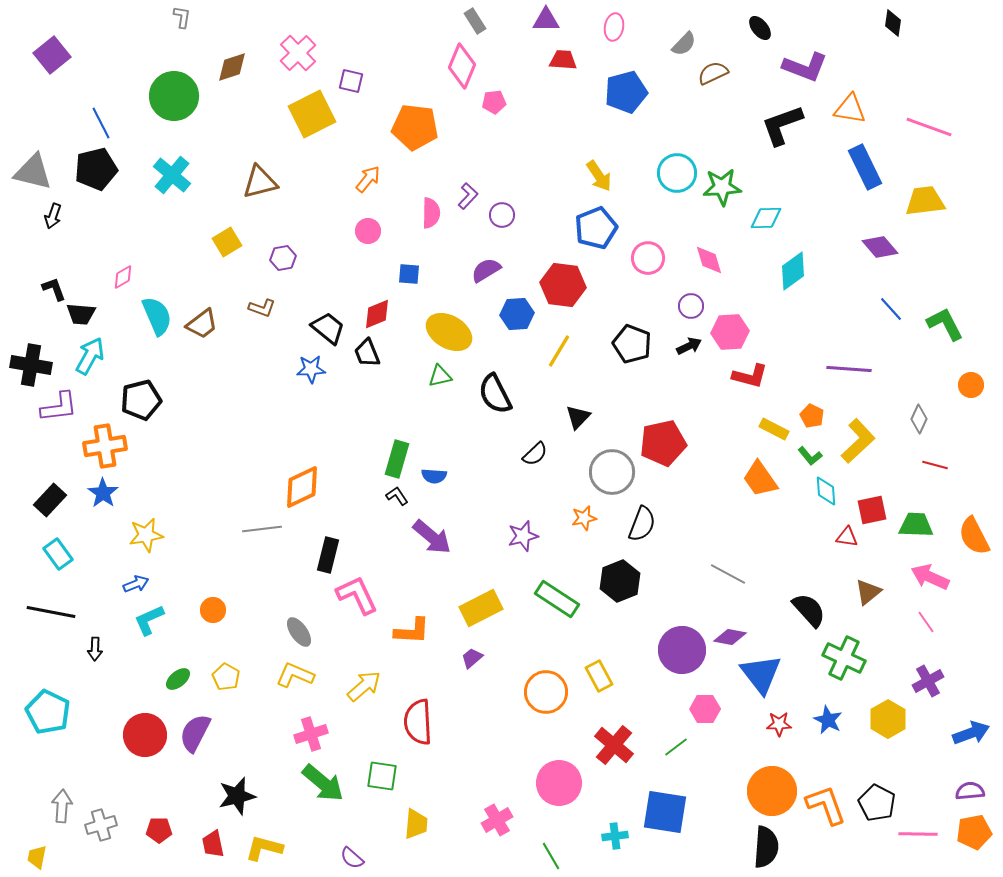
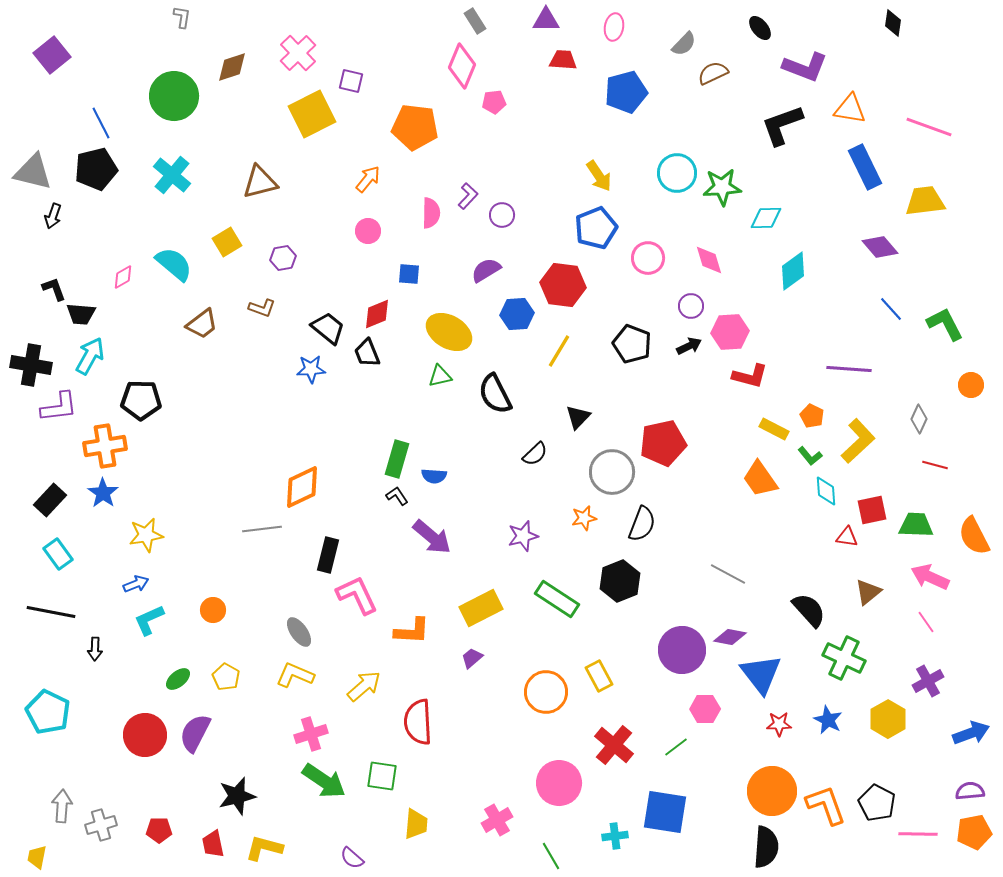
cyan semicircle at (157, 316): moved 17 px right, 52 px up; rotated 27 degrees counterclockwise
black pentagon at (141, 400): rotated 15 degrees clockwise
green arrow at (323, 783): moved 1 px right, 2 px up; rotated 6 degrees counterclockwise
